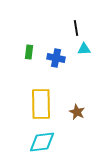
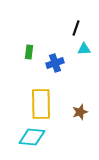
black line: rotated 28 degrees clockwise
blue cross: moved 1 px left, 5 px down; rotated 30 degrees counterclockwise
brown star: moved 3 px right; rotated 28 degrees clockwise
cyan diamond: moved 10 px left, 5 px up; rotated 12 degrees clockwise
